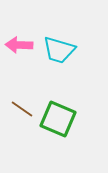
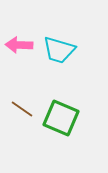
green square: moved 3 px right, 1 px up
